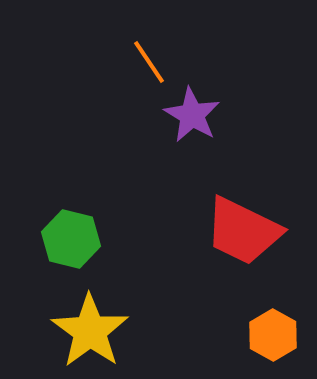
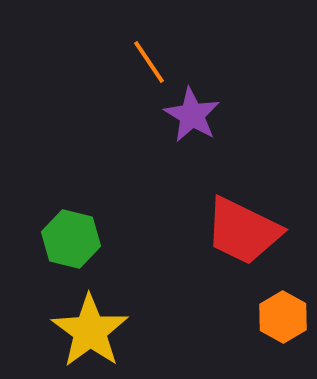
orange hexagon: moved 10 px right, 18 px up
